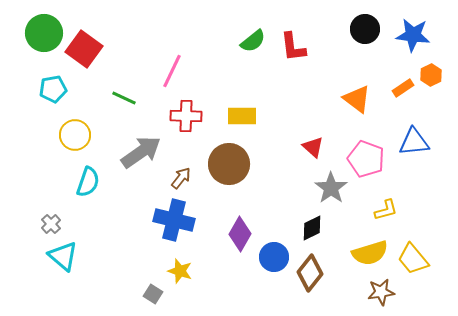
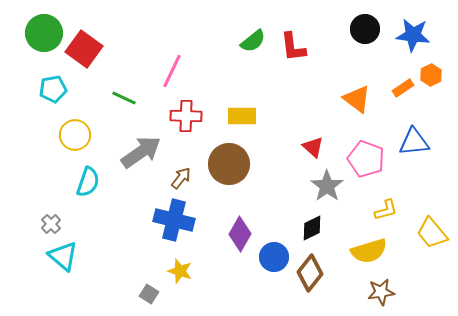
gray star: moved 4 px left, 2 px up
yellow semicircle: moved 1 px left, 2 px up
yellow trapezoid: moved 19 px right, 26 px up
gray square: moved 4 px left
